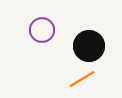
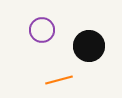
orange line: moved 23 px left, 1 px down; rotated 16 degrees clockwise
